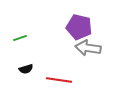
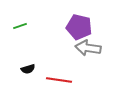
green line: moved 12 px up
black semicircle: moved 2 px right
